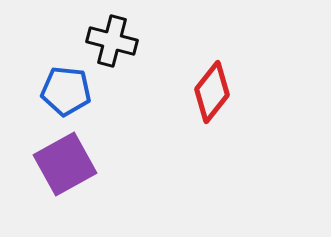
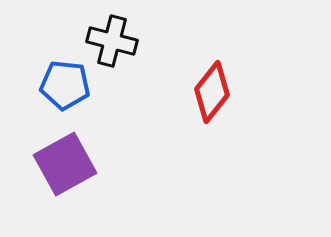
blue pentagon: moved 1 px left, 6 px up
